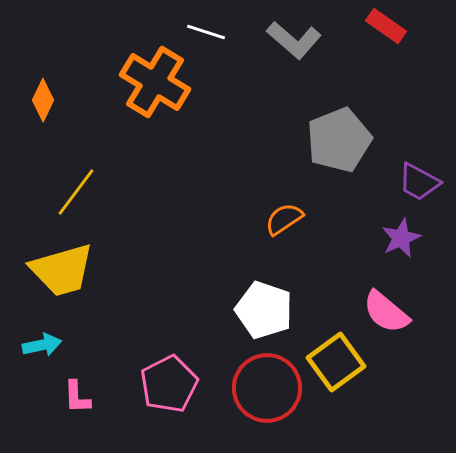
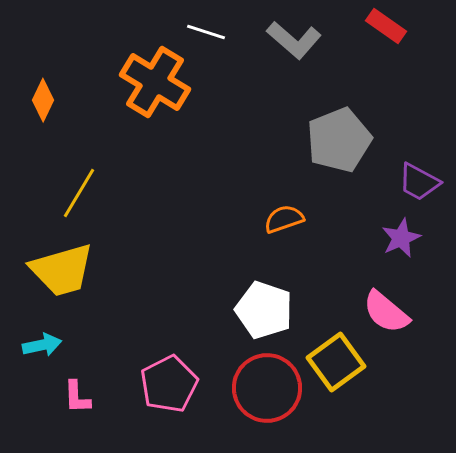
yellow line: moved 3 px right, 1 px down; rotated 6 degrees counterclockwise
orange semicircle: rotated 15 degrees clockwise
